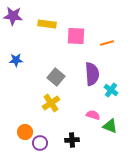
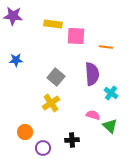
yellow rectangle: moved 6 px right
orange line: moved 1 px left, 4 px down; rotated 24 degrees clockwise
cyan cross: moved 3 px down
green triangle: rotated 21 degrees clockwise
purple circle: moved 3 px right, 5 px down
